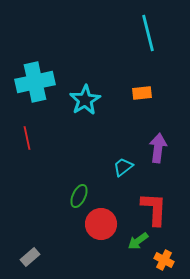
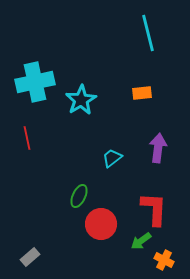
cyan star: moved 4 px left
cyan trapezoid: moved 11 px left, 9 px up
green arrow: moved 3 px right
